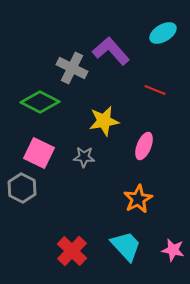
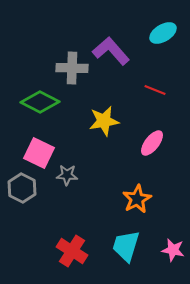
gray cross: rotated 24 degrees counterclockwise
pink ellipse: moved 8 px right, 3 px up; rotated 16 degrees clockwise
gray star: moved 17 px left, 18 px down
orange star: moved 1 px left
cyan trapezoid: rotated 120 degrees counterclockwise
red cross: rotated 12 degrees counterclockwise
